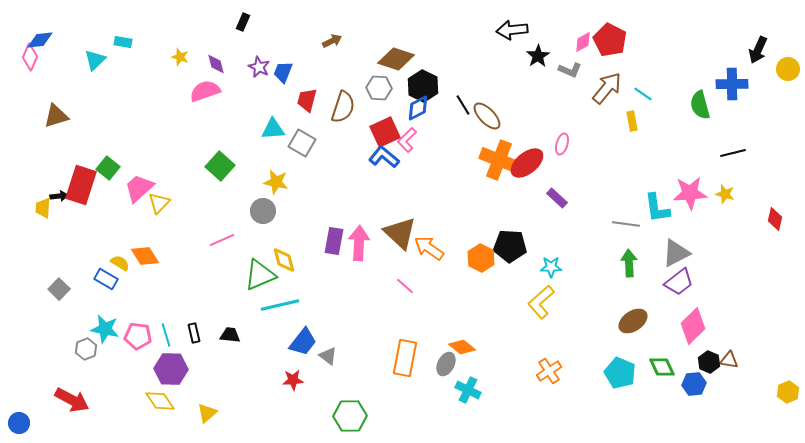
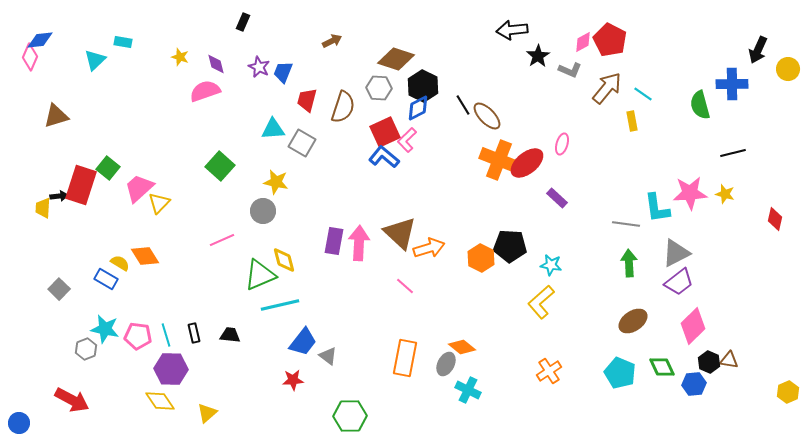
orange arrow at (429, 248): rotated 128 degrees clockwise
cyan star at (551, 267): moved 2 px up; rotated 10 degrees clockwise
